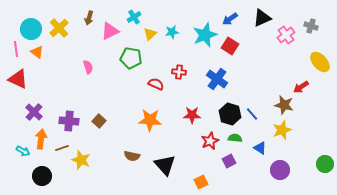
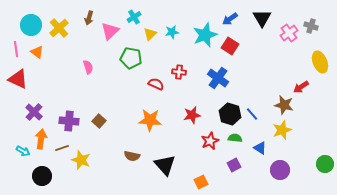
black triangle at (262, 18): rotated 36 degrees counterclockwise
cyan circle at (31, 29): moved 4 px up
pink triangle at (110, 31): rotated 18 degrees counterclockwise
pink cross at (286, 35): moved 3 px right, 2 px up
yellow ellipse at (320, 62): rotated 20 degrees clockwise
blue cross at (217, 79): moved 1 px right, 1 px up
red star at (192, 115): rotated 12 degrees counterclockwise
purple square at (229, 161): moved 5 px right, 4 px down
